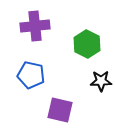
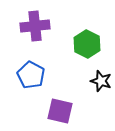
blue pentagon: rotated 16 degrees clockwise
black star: rotated 20 degrees clockwise
purple square: moved 1 px down
